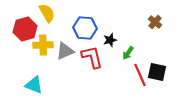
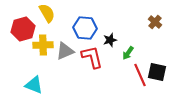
red hexagon: moved 2 px left
